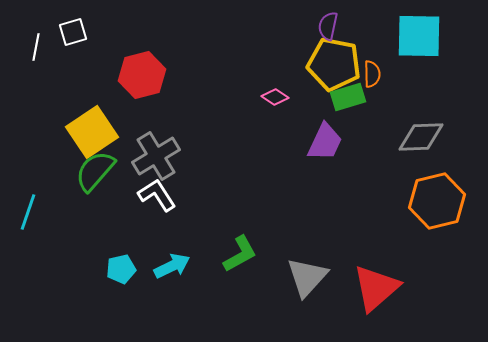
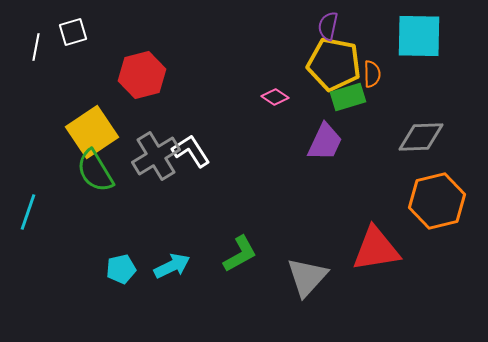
green semicircle: rotated 72 degrees counterclockwise
white L-shape: moved 34 px right, 44 px up
red triangle: moved 39 px up; rotated 32 degrees clockwise
